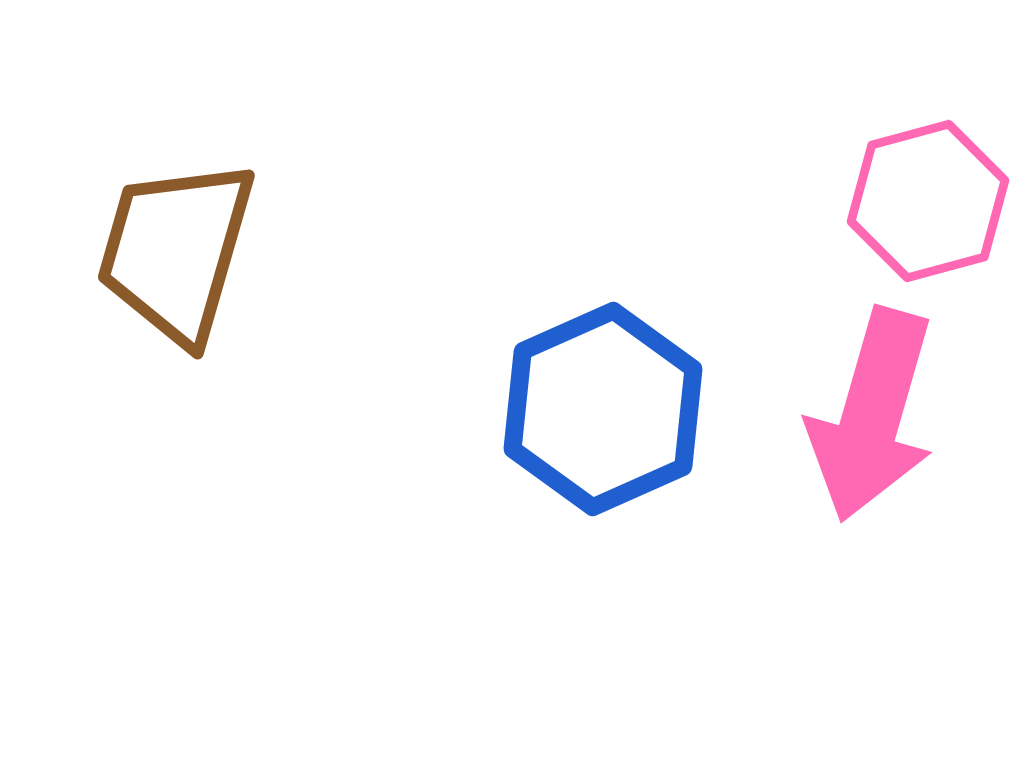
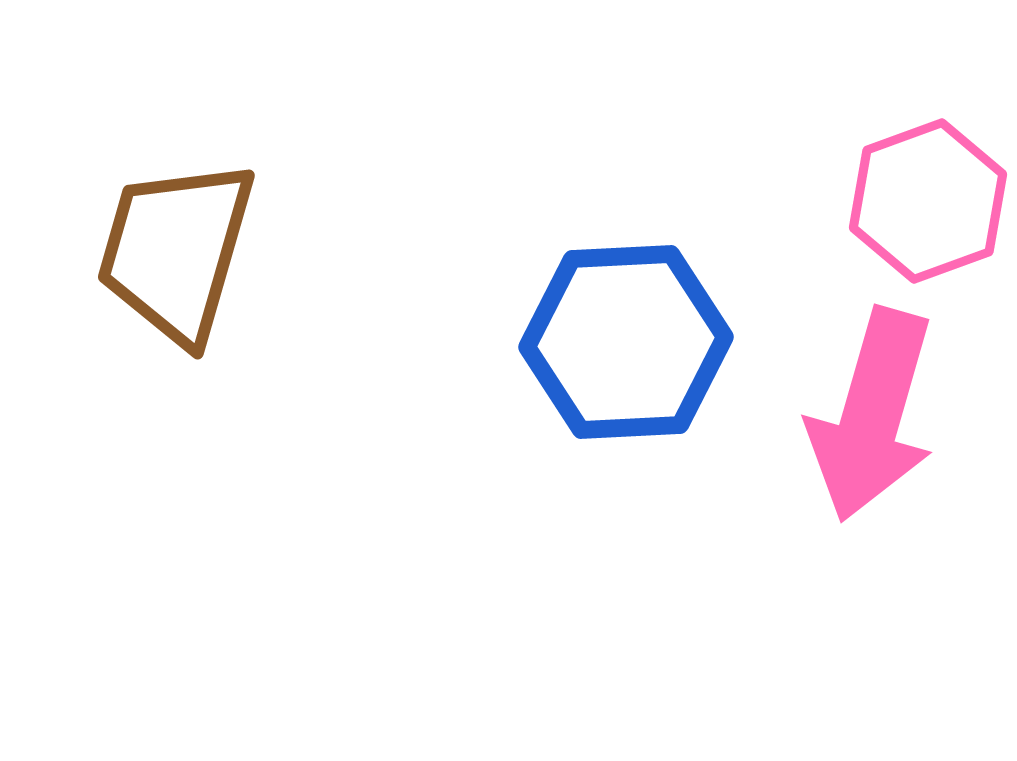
pink hexagon: rotated 5 degrees counterclockwise
blue hexagon: moved 23 px right, 67 px up; rotated 21 degrees clockwise
